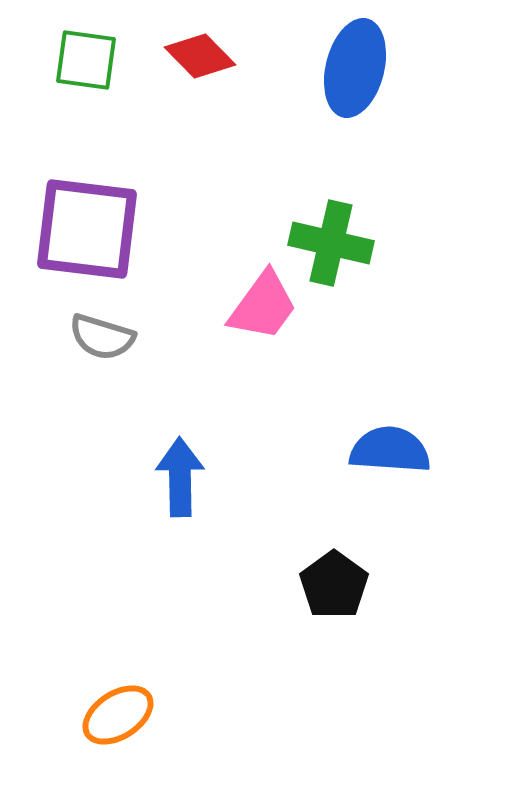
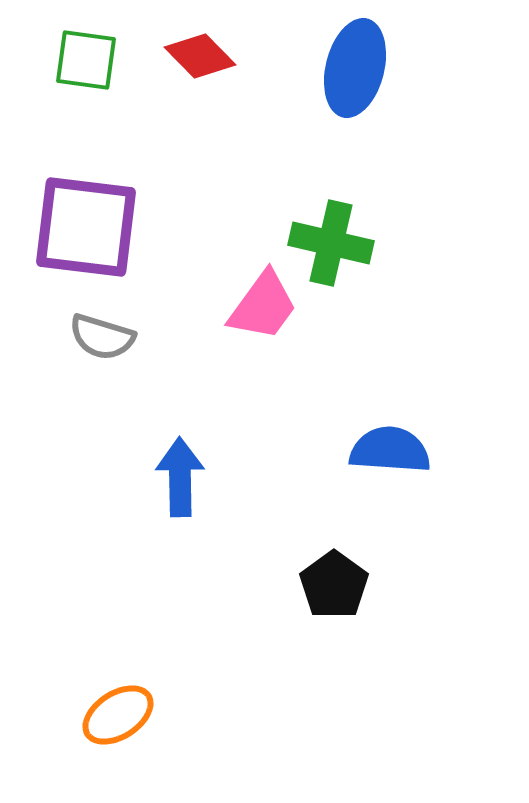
purple square: moved 1 px left, 2 px up
